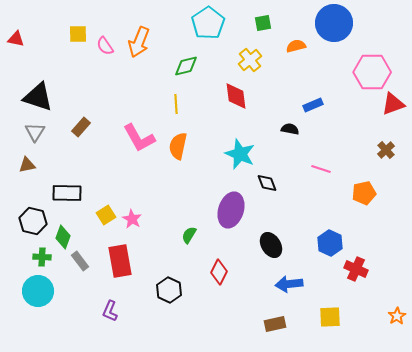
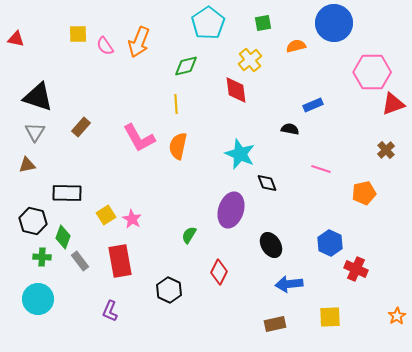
red diamond at (236, 96): moved 6 px up
cyan circle at (38, 291): moved 8 px down
